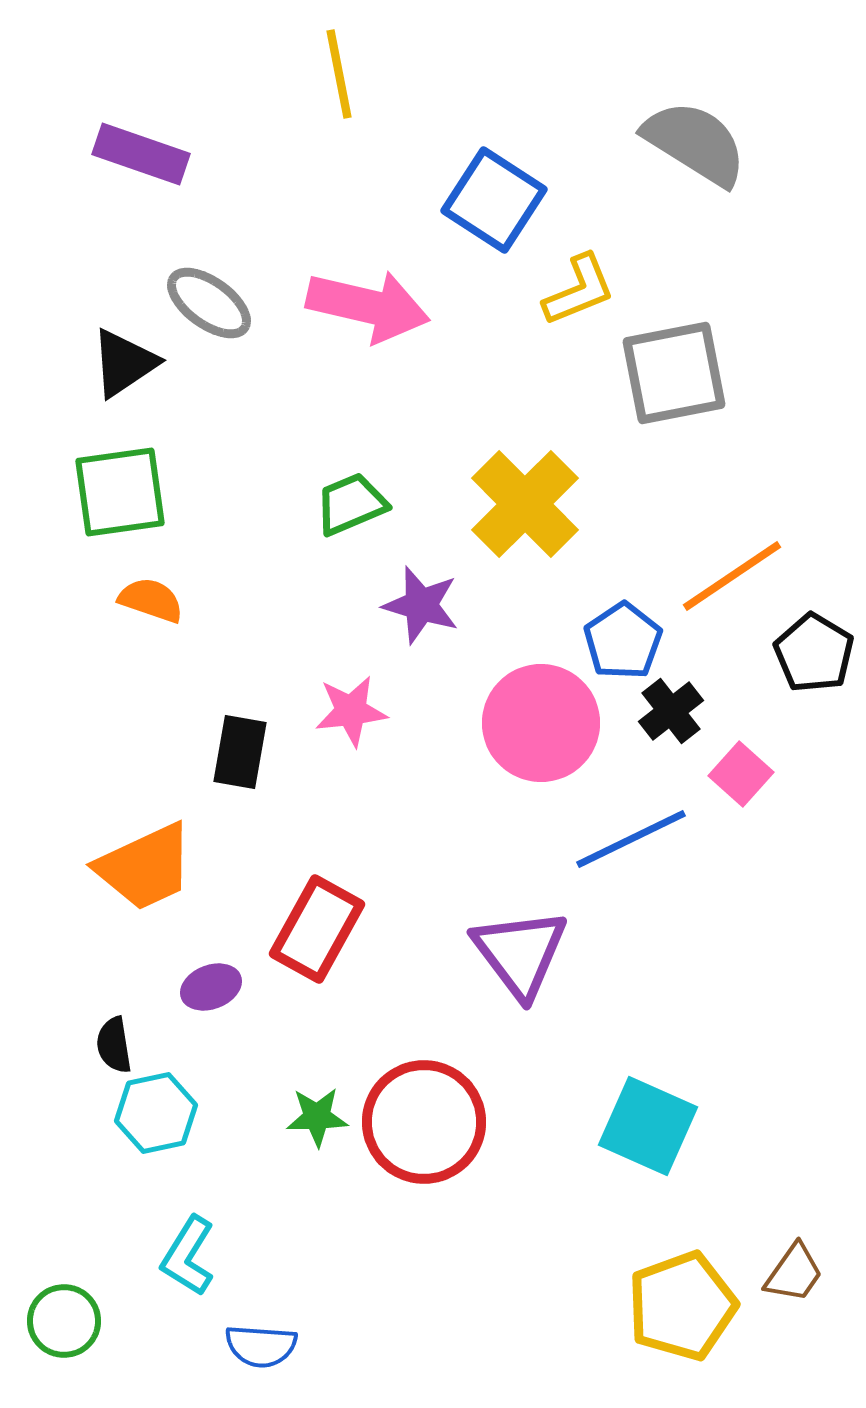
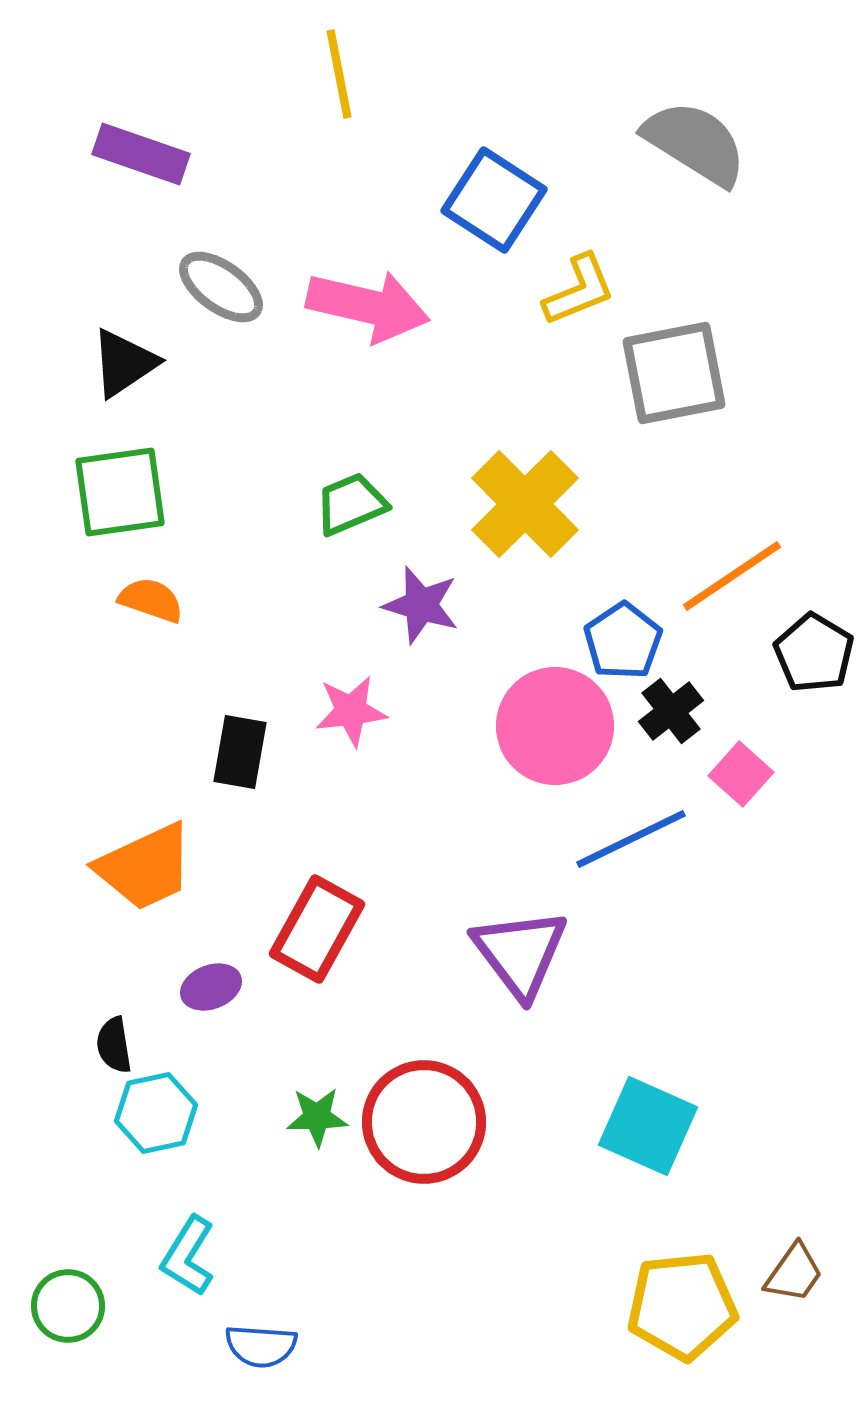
gray ellipse: moved 12 px right, 16 px up
pink circle: moved 14 px right, 3 px down
yellow pentagon: rotated 14 degrees clockwise
green circle: moved 4 px right, 15 px up
